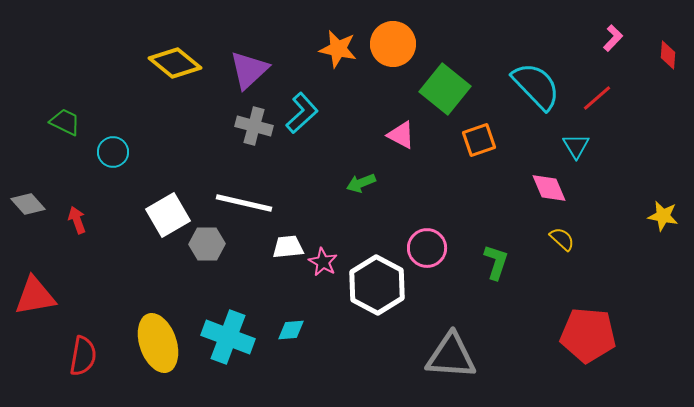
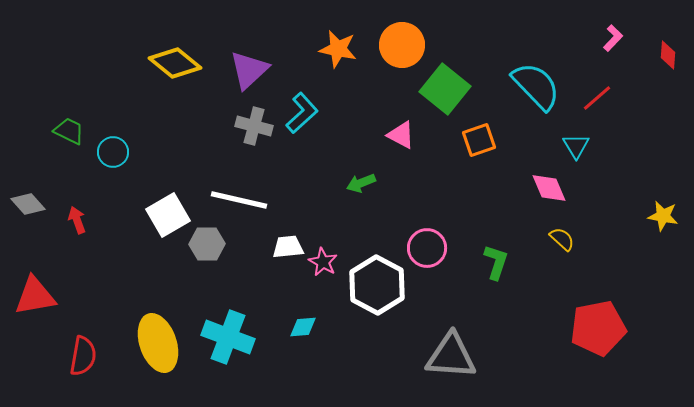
orange circle: moved 9 px right, 1 px down
green trapezoid: moved 4 px right, 9 px down
white line: moved 5 px left, 3 px up
cyan diamond: moved 12 px right, 3 px up
red pentagon: moved 10 px right, 7 px up; rotated 16 degrees counterclockwise
